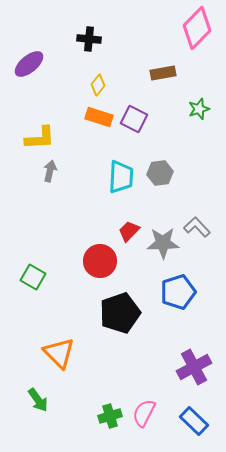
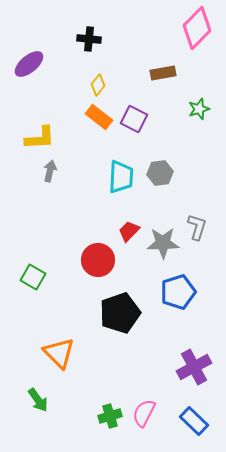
orange rectangle: rotated 20 degrees clockwise
gray L-shape: rotated 60 degrees clockwise
red circle: moved 2 px left, 1 px up
